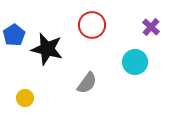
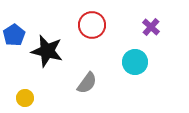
black star: moved 2 px down
